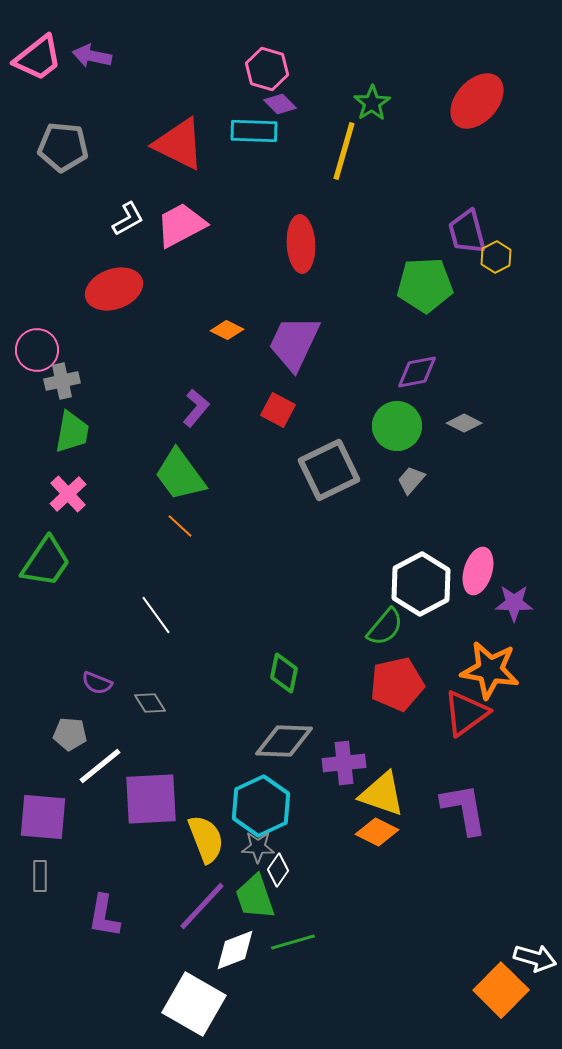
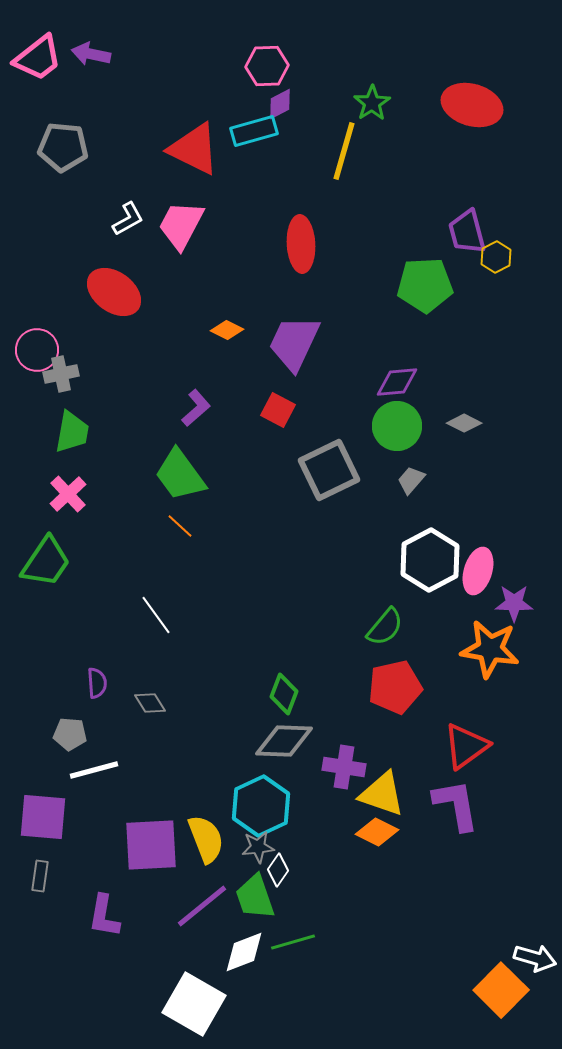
purple arrow at (92, 56): moved 1 px left, 2 px up
pink hexagon at (267, 69): moved 3 px up; rotated 18 degrees counterclockwise
red ellipse at (477, 101): moved 5 px left, 4 px down; rotated 64 degrees clockwise
purple diamond at (280, 104): rotated 72 degrees counterclockwise
cyan rectangle at (254, 131): rotated 18 degrees counterclockwise
red triangle at (179, 144): moved 15 px right, 5 px down
pink trapezoid at (181, 225): rotated 34 degrees counterclockwise
red ellipse at (114, 289): moved 3 px down; rotated 56 degrees clockwise
purple diamond at (417, 372): moved 20 px left, 10 px down; rotated 6 degrees clockwise
gray cross at (62, 381): moved 1 px left, 7 px up
purple L-shape at (196, 408): rotated 9 degrees clockwise
white hexagon at (421, 584): moved 9 px right, 24 px up
orange star at (490, 670): moved 21 px up
green diamond at (284, 673): moved 21 px down; rotated 9 degrees clockwise
purple semicircle at (97, 683): rotated 116 degrees counterclockwise
red pentagon at (397, 684): moved 2 px left, 3 px down
red triangle at (466, 713): moved 33 px down
purple cross at (344, 763): moved 4 px down; rotated 15 degrees clockwise
white line at (100, 766): moved 6 px left, 4 px down; rotated 24 degrees clockwise
purple square at (151, 799): moved 46 px down
purple L-shape at (464, 809): moved 8 px left, 4 px up
gray star at (258, 847): rotated 8 degrees counterclockwise
gray rectangle at (40, 876): rotated 8 degrees clockwise
purple line at (202, 906): rotated 8 degrees clockwise
white diamond at (235, 950): moved 9 px right, 2 px down
